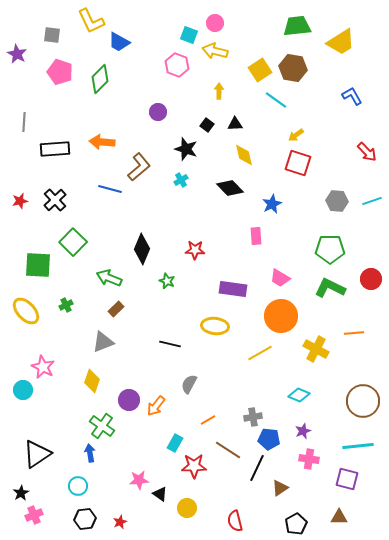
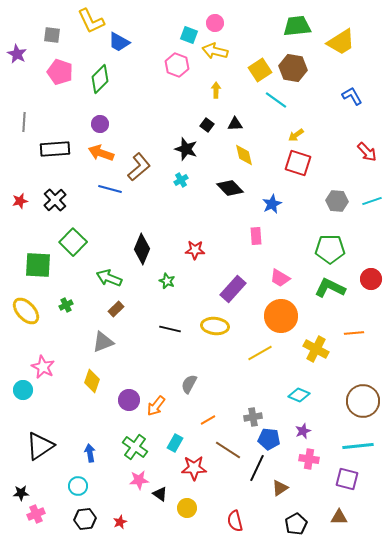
yellow arrow at (219, 91): moved 3 px left, 1 px up
purple circle at (158, 112): moved 58 px left, 12 px down
orange arrow at (102, 142): moved 1 px left, 11 px down; rotated 15 degrees clockwise
purple rectangle at (233, 289): rotated 56 degrees counterclockwise
black line at (170, 344): moved 15 px up
green cross at (102, 426): moved 33 px right, 21 px down
black triangle at (37, 454): moved 3 px right, 8 px up
red star at (194, 466): moved 2 px down
black star at (21, 493): rotated 28 degrees clockwise
pink cross at (34, 515): moved 2 px right, 1 px up
